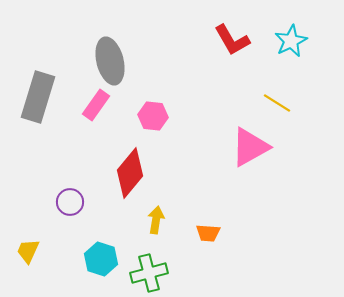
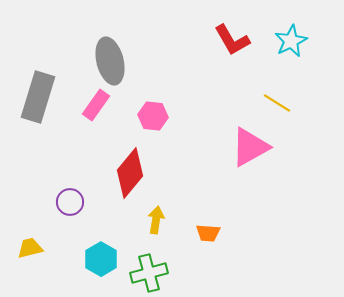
yellow trapezoid: moved 2 px right, 3 px up; rotated 52 degrees clockwise
cyan hexagon: rotated 12 degrees clockwise
